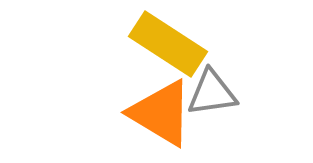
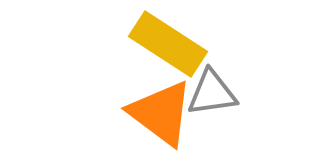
orange triangle: rotated 6 degrees clockwise
